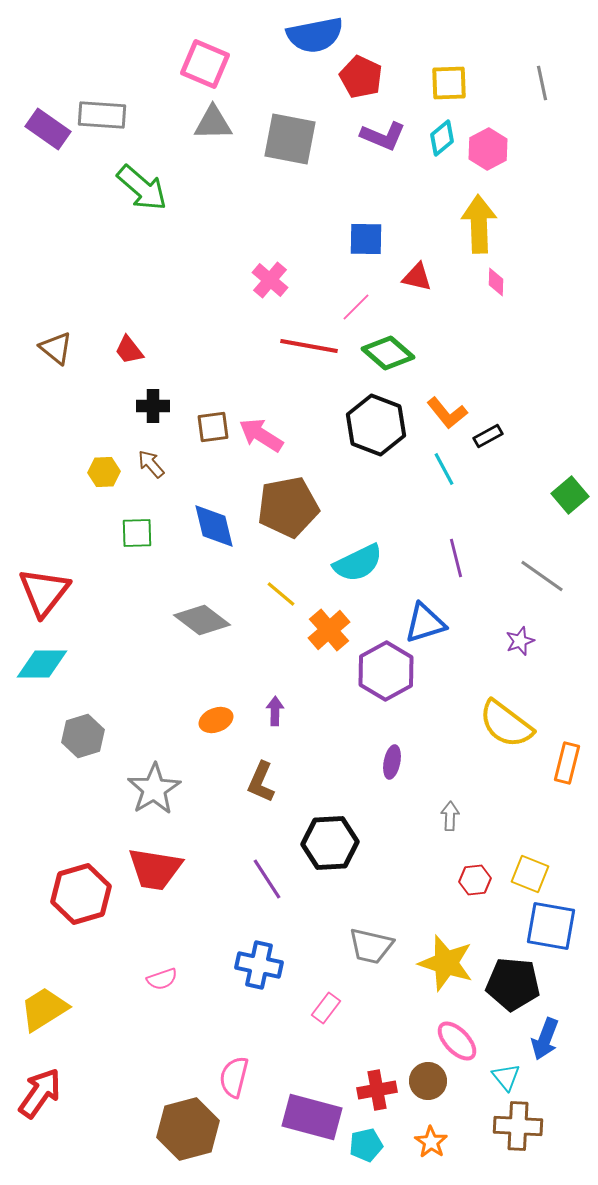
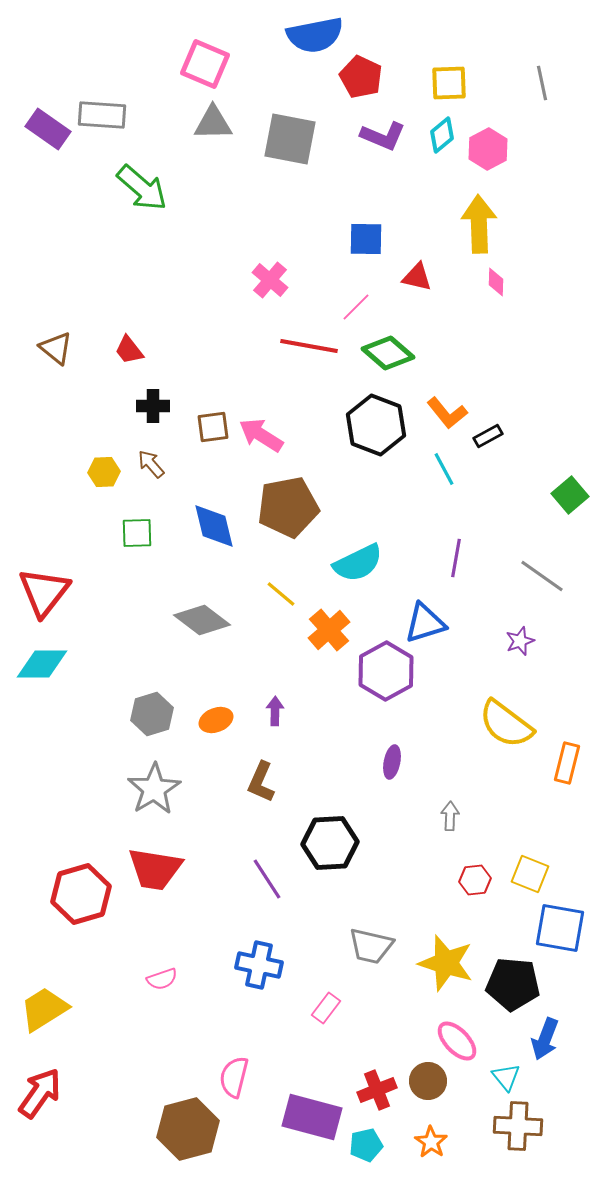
cyan diamond at (442, 138): moved 3 px up
purple line at (456, 558): rotated 24 degrees clockwise
gray hexagon at (83, 736): moved 69 px right, 22 px up
blue square at (551, 926): moved 9 px right, 2 px down
red cross at (377, 1090): rotated 12 degrees counterclockwise
